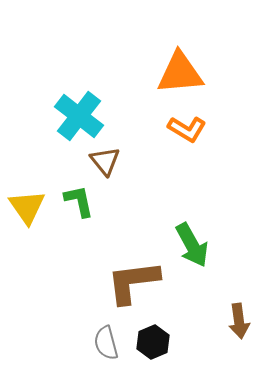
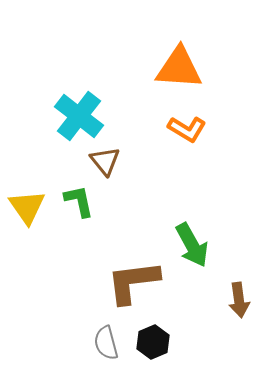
orange triangle: moved 1 px left, 5 px up; rotated 9 degrees clockwise
brown arrow: moved 21 px up
